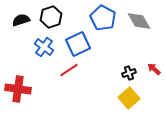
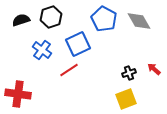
blue pentagon: moved 1 px right, 1 px down
blue cross: moved 2 px left, 3 px down
red cross: moved 5 px down
yellow square: moved 3 px left, 1 px down; rotated 20 degrees clockwise
